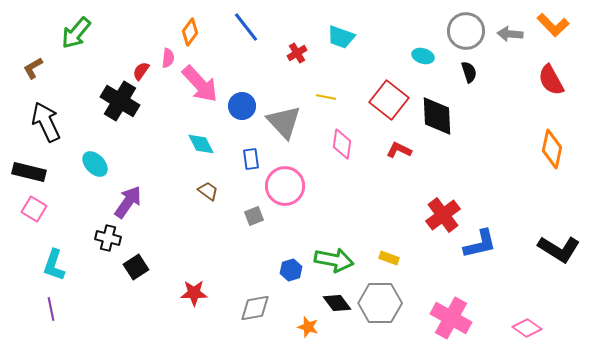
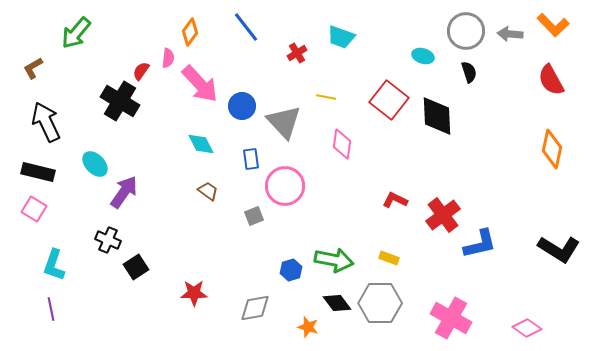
red L-shape at (399, 150): moved 4 px left, 50 px down
black rectangle at (29, 172): moved 9 px right
purple arrow at (128, 202): moved 4 px left, 10 px up
black cross at (108, 238): moved 2 px down; rotated 10 degrees clockwise
